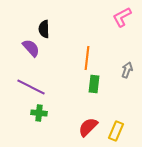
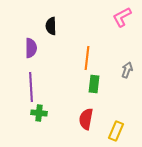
black semicircle: moved 7 px right, 3 px up
purple semicircle: rotated 42 degrees clockwise
purple line: rotated 60 degrees clockwise
red semicircle: moved 2 px left, 8 px up; rotated 35 degrees counterclockwise
